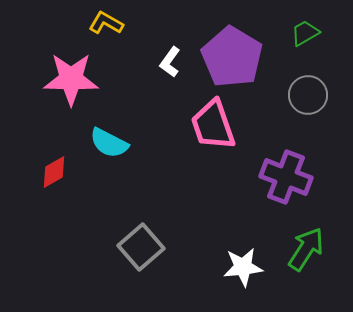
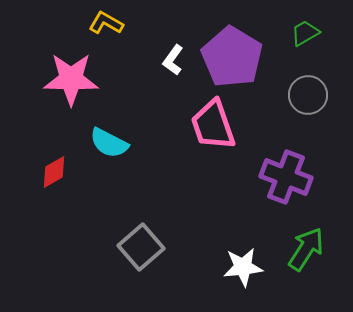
white L-shape: moved 3 px right, 2 px up
